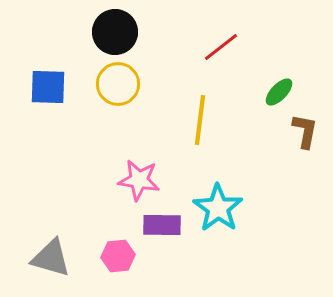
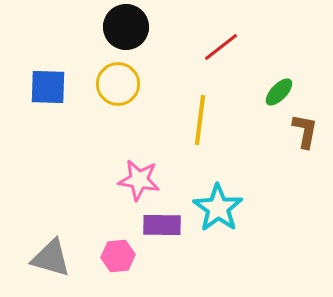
black circle: moved 11 px right, 5 px up
